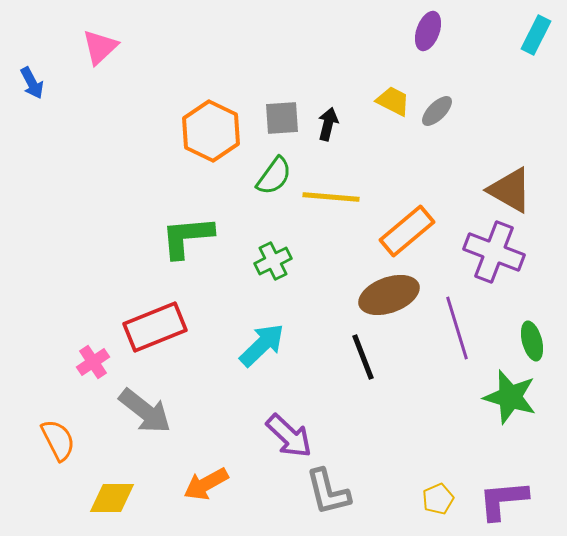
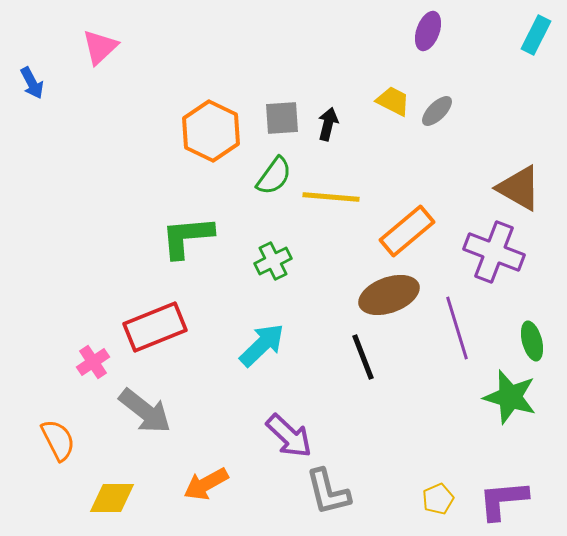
brown triangle: moved 9 px right, 2 px up
